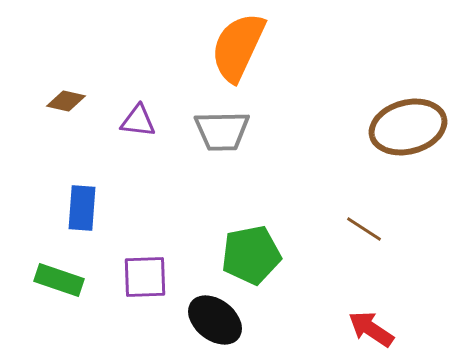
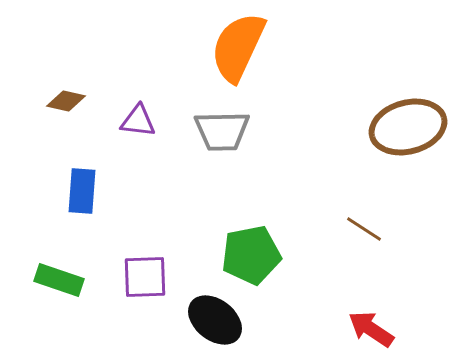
blue rectangle: moved 17 px up
